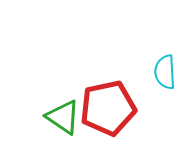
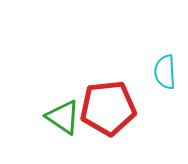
red pentagon: rotated 6 degrees clockwise
